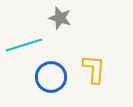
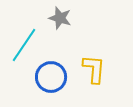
cyan line: rotated 39 degrees counterclockwise
